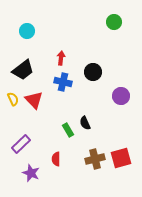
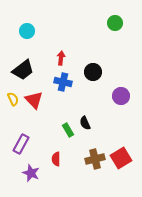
green circle: moved 1 px right, 1 px down
purple rectangle: rotated 18 degrees counterclockwise
red square: rotated 15 degrees counterclockwise
